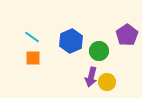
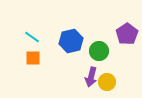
purple pentagon: moved 1 px up
blue hexagon: rotated 10 degrees clockwise
